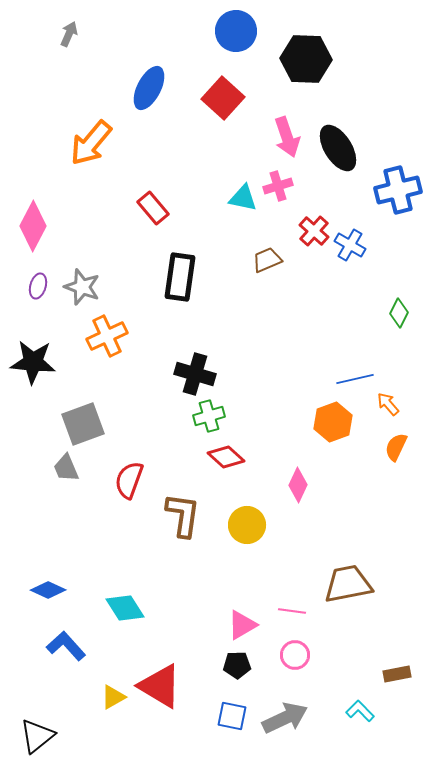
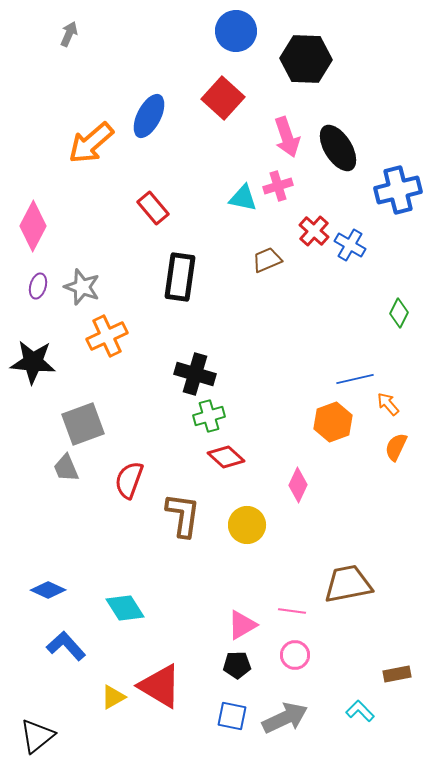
blue ellipse at (149, 88): moved 28 px down
orange arrow at (91, 143): rotated 9 degrees clockwise
